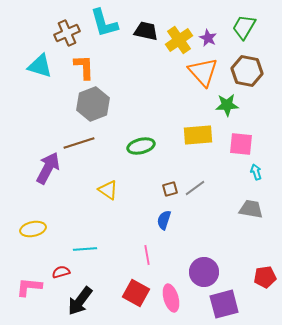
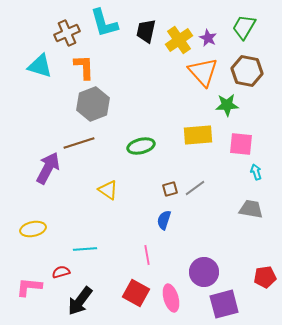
black trapezoid: rotated 90 degrees counterclockwise
